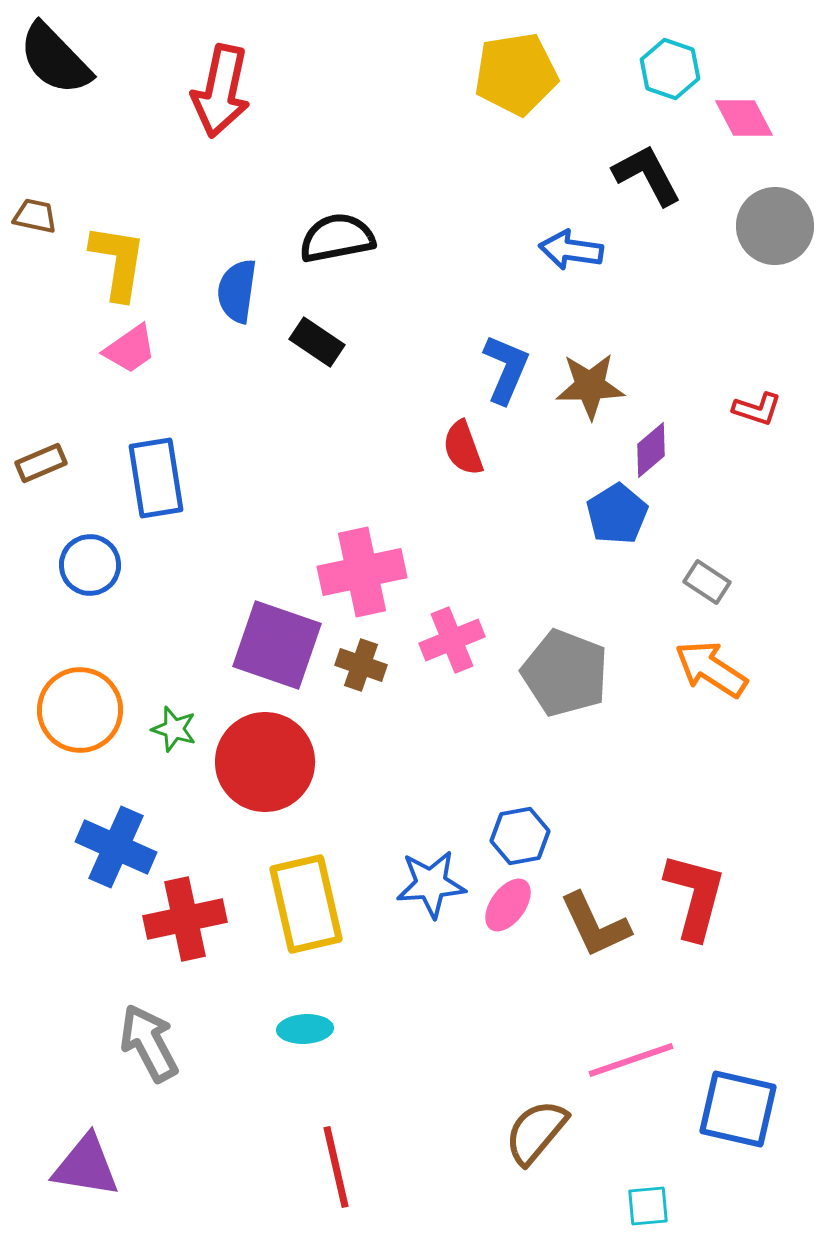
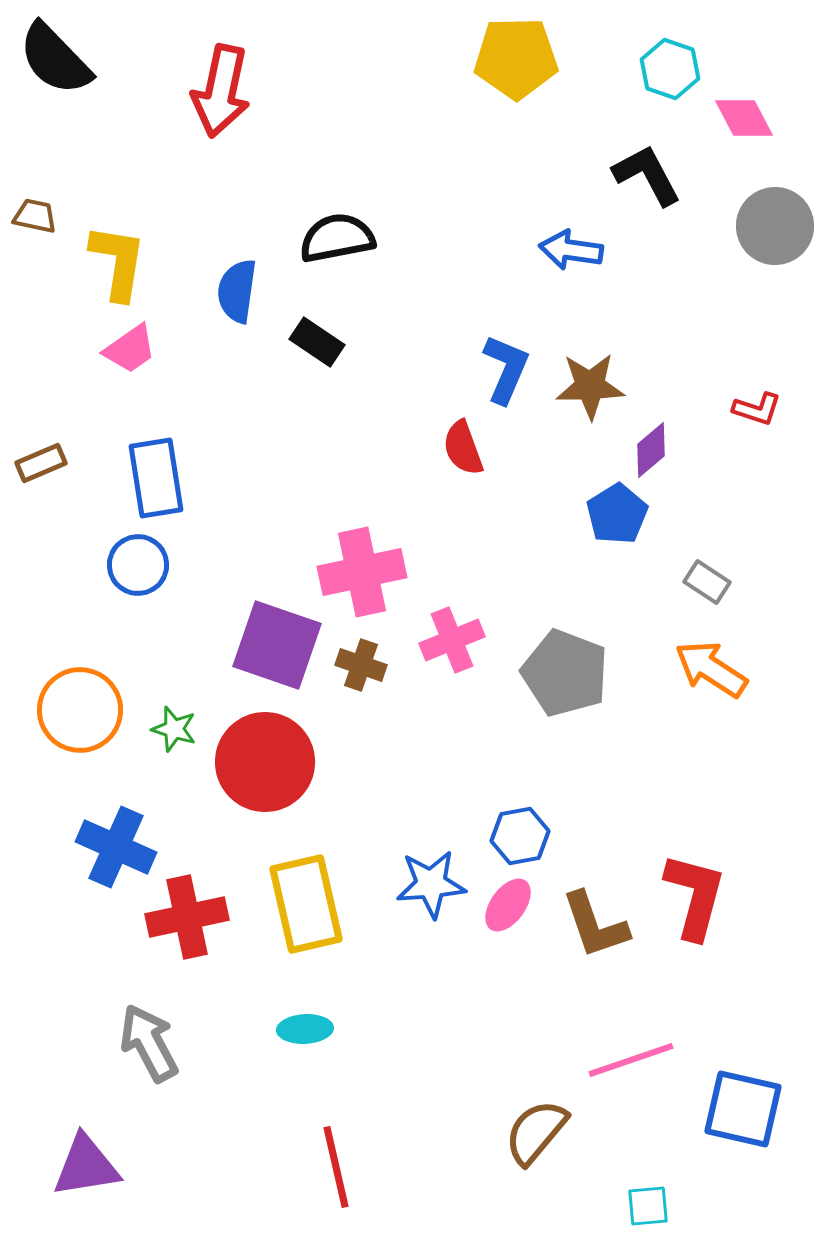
yellow pentagon at (516, 74): moved 16 px up; rotated 8 degrees clockwise
blue circle at (90, 565): moved 48 px right
red cross at (185, 919): moved 2 px right, 2 px up
brown L-shape at (595, 925): rotated 6 degrees clockwise
blue square at (738, 1109): moved 5 px right
purple triangle at (86, 1166): rotated 18 degrees counterclockwise
